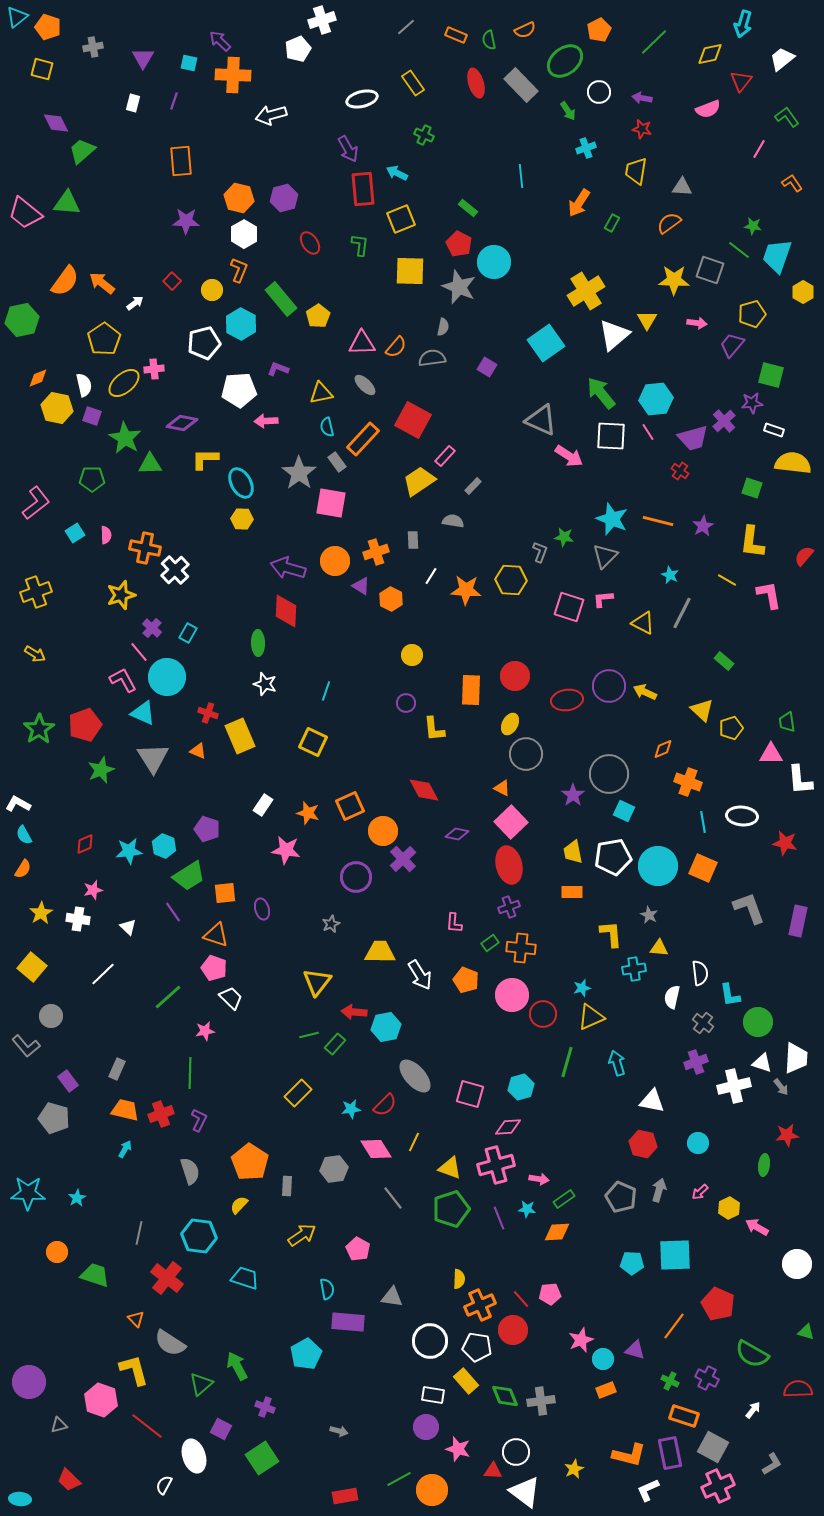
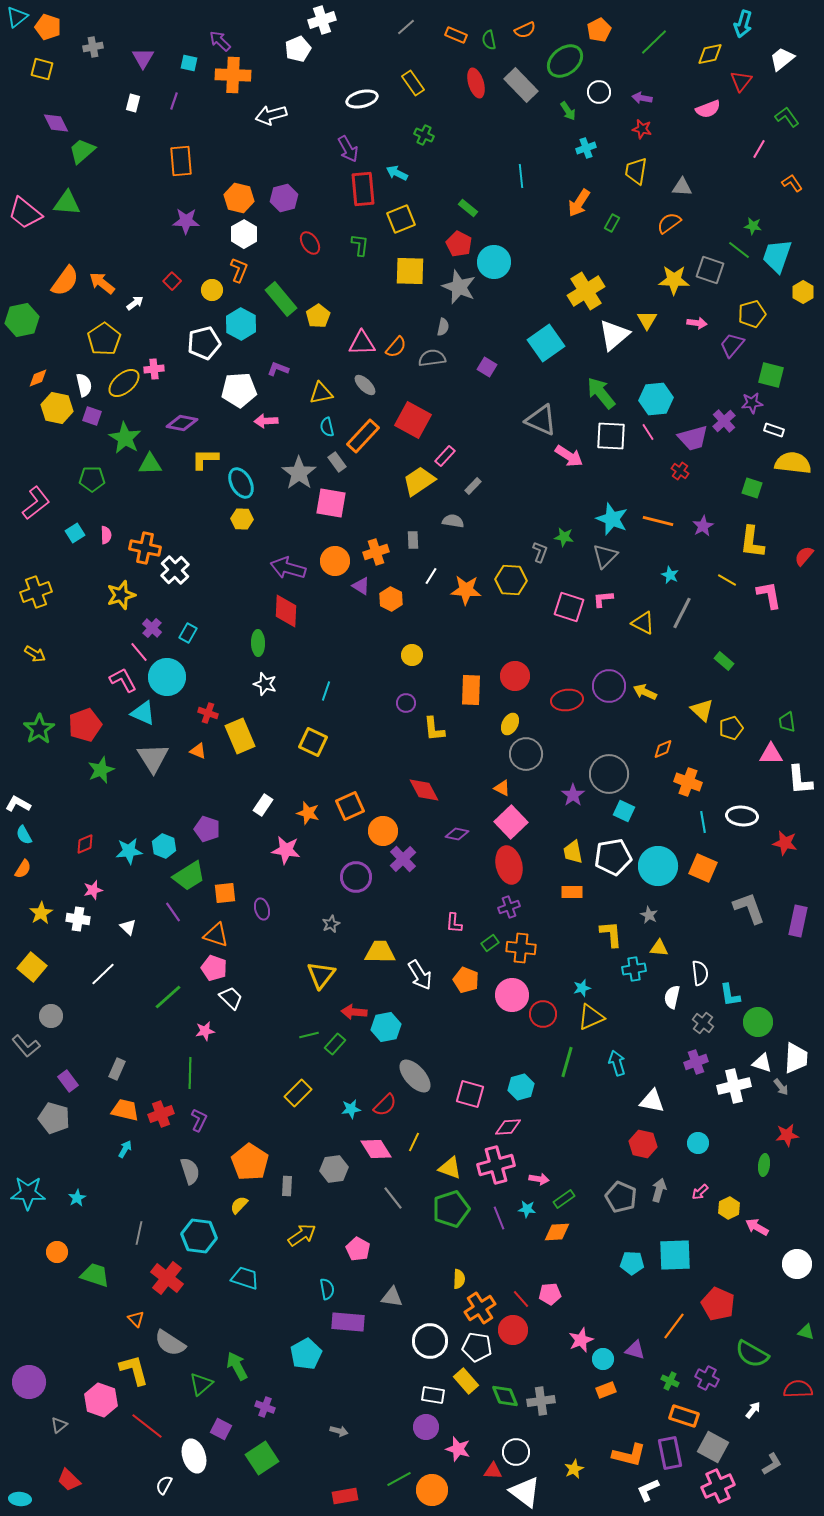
orange rectangle at (363, 439): moved 3 px up
yellow triangle at (317, 982): moved 4 px right, 7 px up
orange cross at (480, 1305): moved 3 px down; rotated 8 degrees counterclockwise
gray triangle at (59, 1425): rotated 24 degrees counterclockwise
